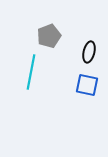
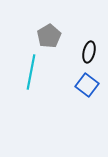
gray pentagon: rotated 10 degrees counterclockwise
blue square: rotated 25 degrees clockwise
